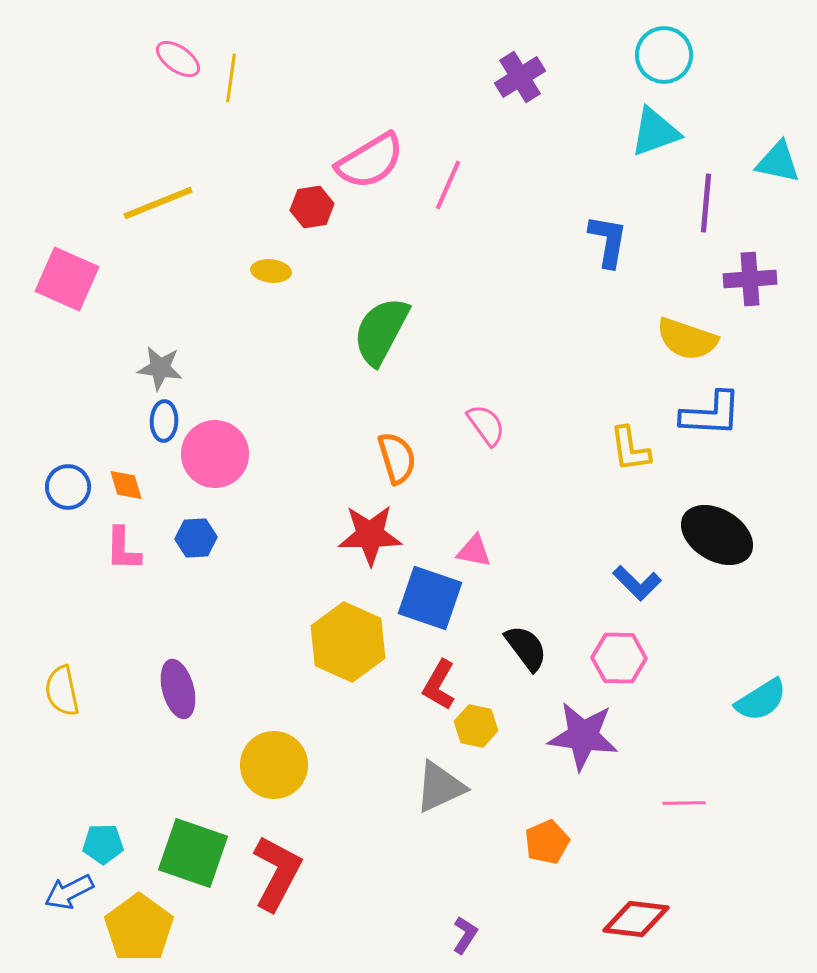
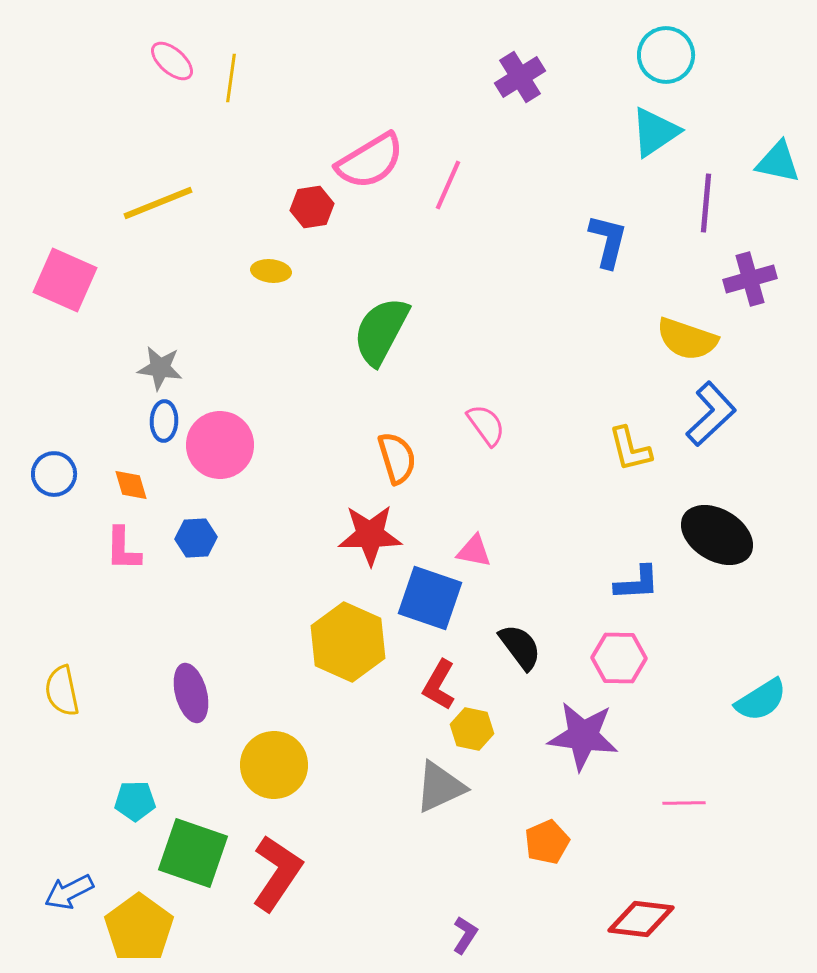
cyan circle at (664, 55): moved 2 px right
pink ellipse at (178, 59): moved 6 px left, 2 px down; rotated 6 degrees clockwise
cyan triangle at (655, 132): rotated 14 degrees counterclockwise
blue L-shape at (608, 241): rotated 4 degrees clockwise
pink square at (67, 279): moved 2 px left, 1 px down
purple cross at (750, 279): rotated 12 degrees counterclockwise
blue L-shape at (711, 414): rotated 46 degrees counterclockwise
yellow L-shape at (630, 449): rotated 6 degrees counterclockwise
pink circle at (215, 454): moved 5 px right, 9 px up
orange diamond at (126, 485): moved 5 px right
blue circle at (68, 487): moved 14 px left, 13 px up
blue L-shape at (637, 583): rotated 48 degrees counterclockwise
black semicircle at (526, 648): moved 6 px left, 1 px up
purple ellipse at (178, 689): moved 13 px right, 4 px down
yellow hexagon at (476, 726): moved 4 px left, 3 px down
cyan pentagon at (103, 844): moved 32 px right, 43 px up
red L-shape at (277, 873): rotated 6 degrees clockwise
red diamond at (636, 919): moved 5 px right
